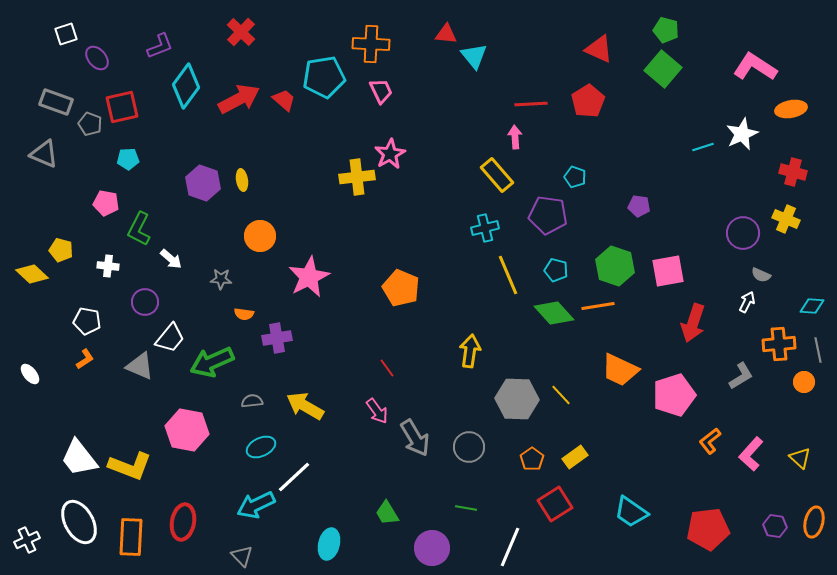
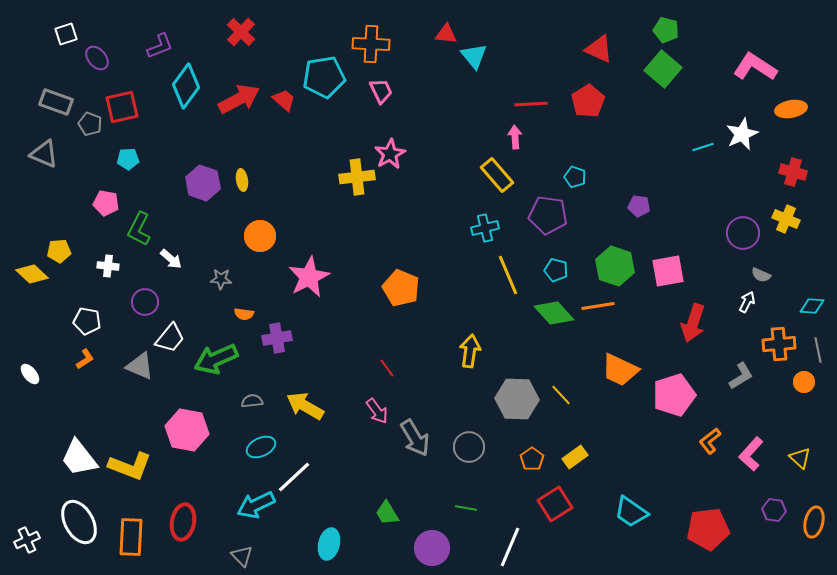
yellow pentagon at (61, 250): moved 2 px left, 1 px down; rotated 20 degrees counterclockwise
green arrow at (212, 362): moved 4 px right, 3 px up
purple hexagon at (775, 526): moved 1 px left, 16 px up
